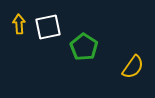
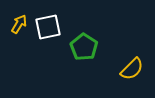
yellow arrow: rotated 36 degrees clockwise
yellow semicircle: moved 1 px left, 2 px down; rotated 10 degrees clockwise
